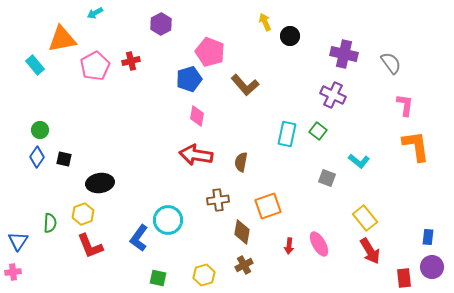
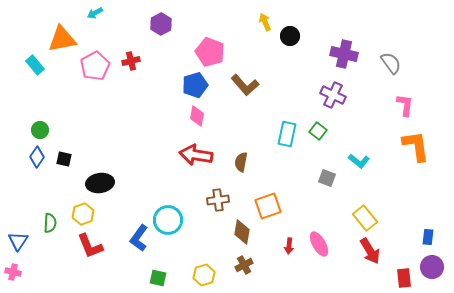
blue pentagon at (189, 79): moved 6 px right, 6 px down
pink cross at (13, 272): rotated 21 degrees clockwise
